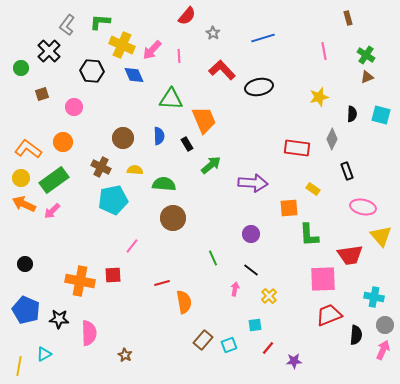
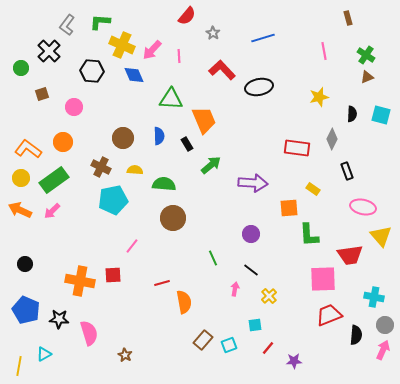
orange arrow at (24, 204): moved 4 px left, 6 px down
pink semicircle at (89, 333): rotated 15 degrees counterclockwise
